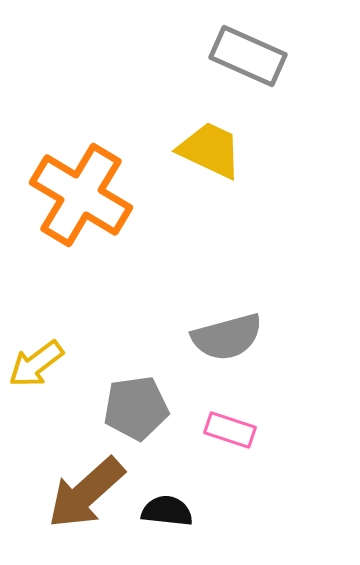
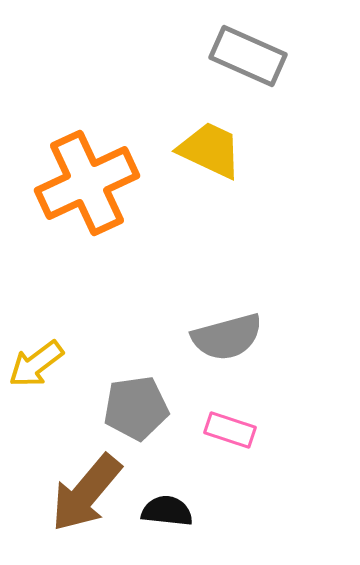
orange cross: moved 6 px right, 12 px up; rotated 34 degrees clockwise
brown arrow: rotated 8 degrees counterclockwise
